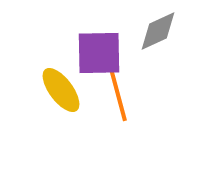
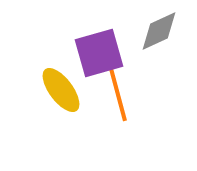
gray diamond: moved 1 px right
purple square: rotated 15 degrees counterclockwise
